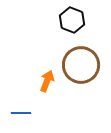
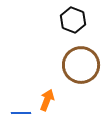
black hexagon: moved 1 px right
orange arrow: moved 19 px down
